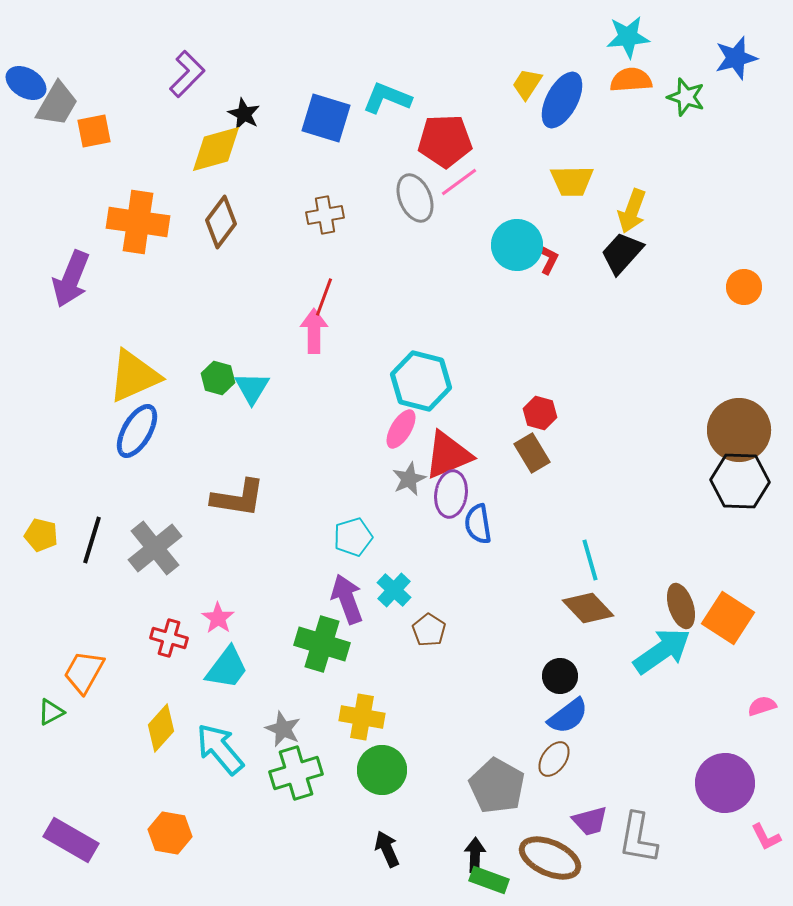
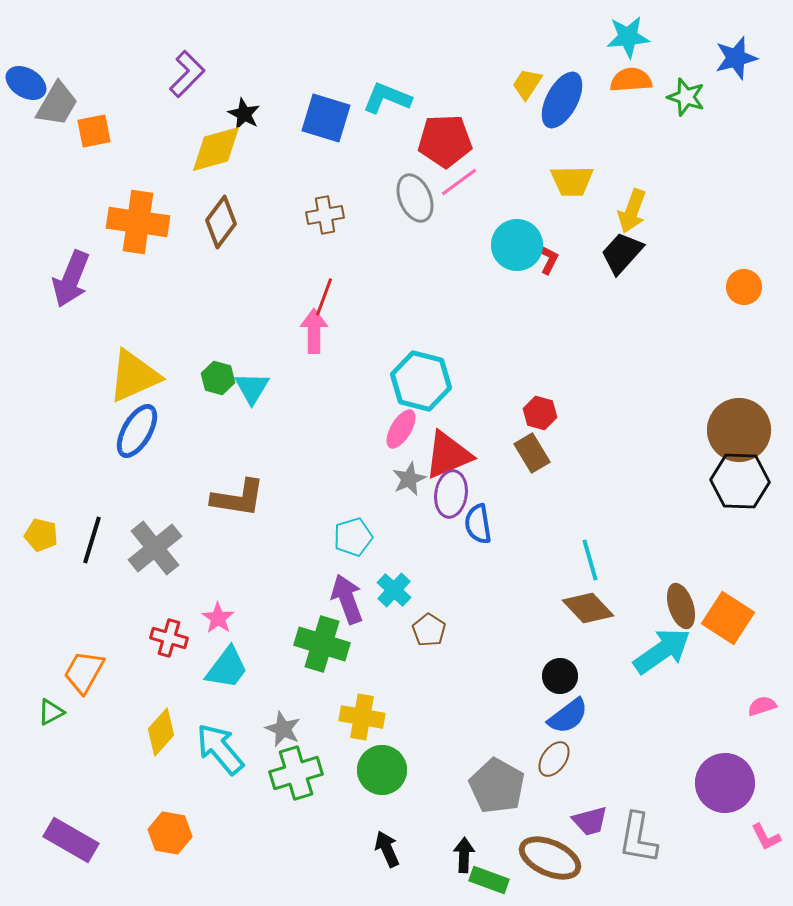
yellow diamond at (161, 728): moved 4 px down
black arrow at (475, 855): moved 11 px left
